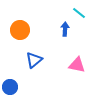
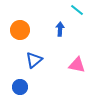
cyan line: moved 2 px left, 3 px up
blue arrow: moved 5 px left
blue circle: moved 10 px right
